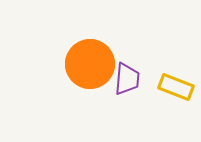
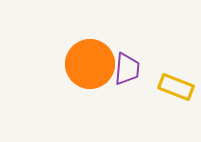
purple trapezoid: moved 10 px up
